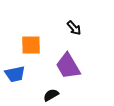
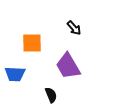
orange square: moved 1 px right, 2 px up
blue trapezoid: rotated 15 degrees clockwise
black semicircle: rotated 98 degrees clockwise
